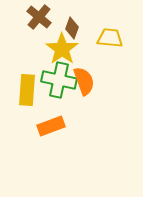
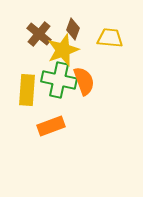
brown cross: moved 17 px down
brown diamond: moved 1 px right, 1 px down
yellow star: moved 1 px right, 1 px down; rotated 16 degrees clockwise
